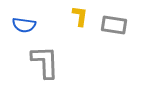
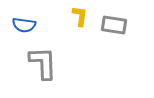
gray L-shape: moved 2 px left, 1 px down
